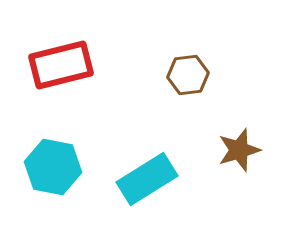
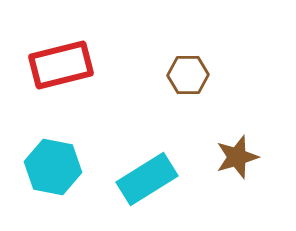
brown hexagon: rotated 6 degrees clockwise
brown star: moved 2 px left, 7 px down
